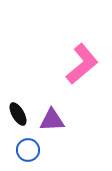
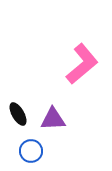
purple triangle: moved 1 px right, 1 px up
blue circle: moved 3 px right, 1 px down
